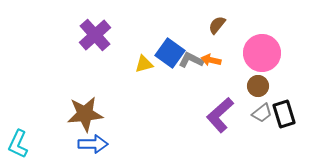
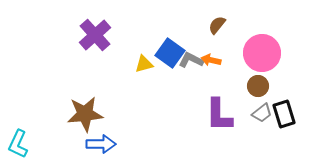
purple L-shape: moved 1 px left; rotated 48 degrees counterclockwise
blue arrow: moved 8 px right
